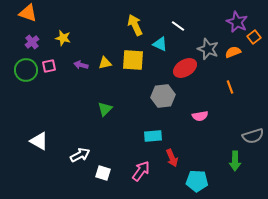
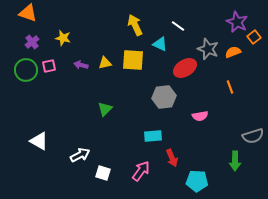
gray hexagon: moved 1 px right, 1 px down
